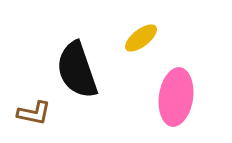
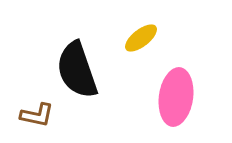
brown L-shape: moved 3 px right, 2 px down
